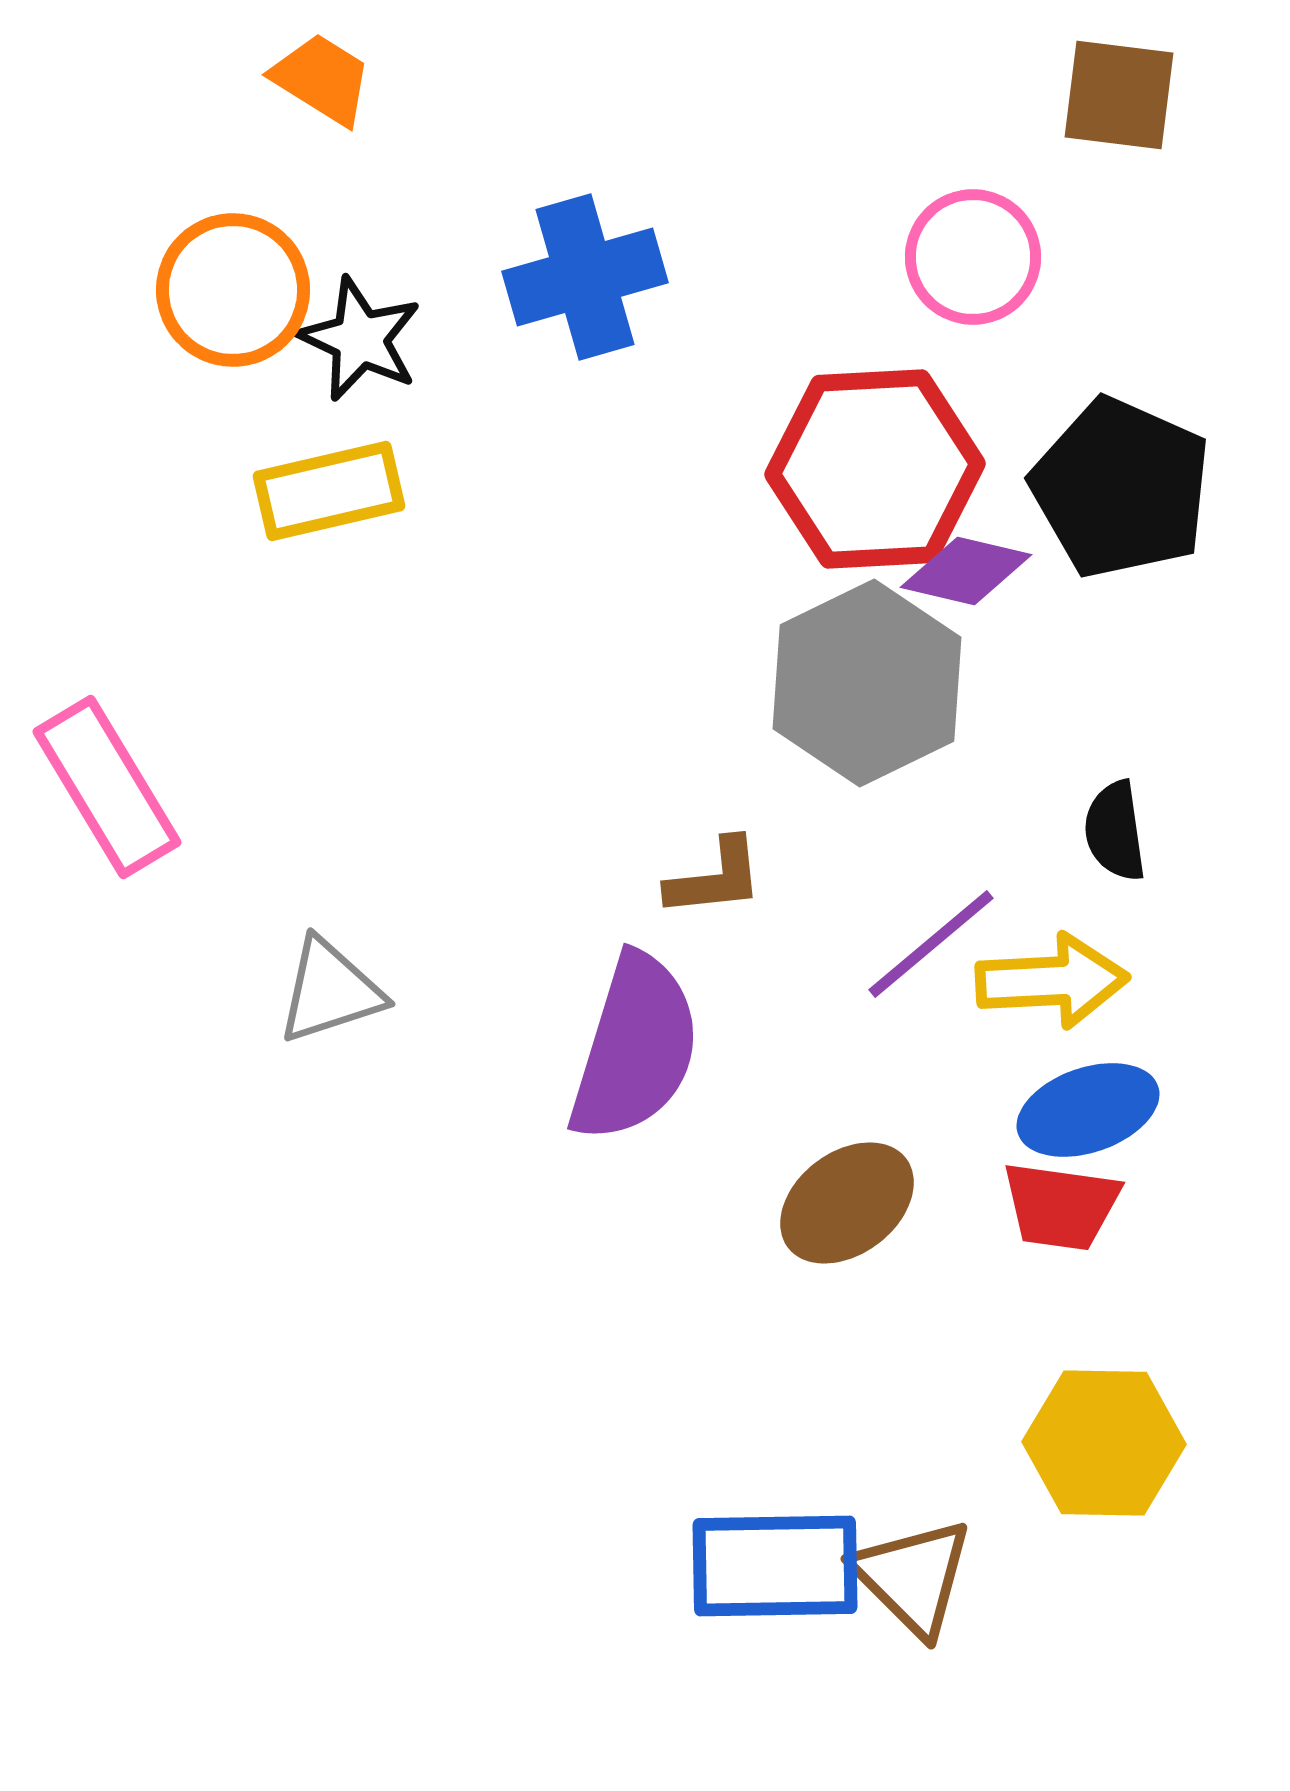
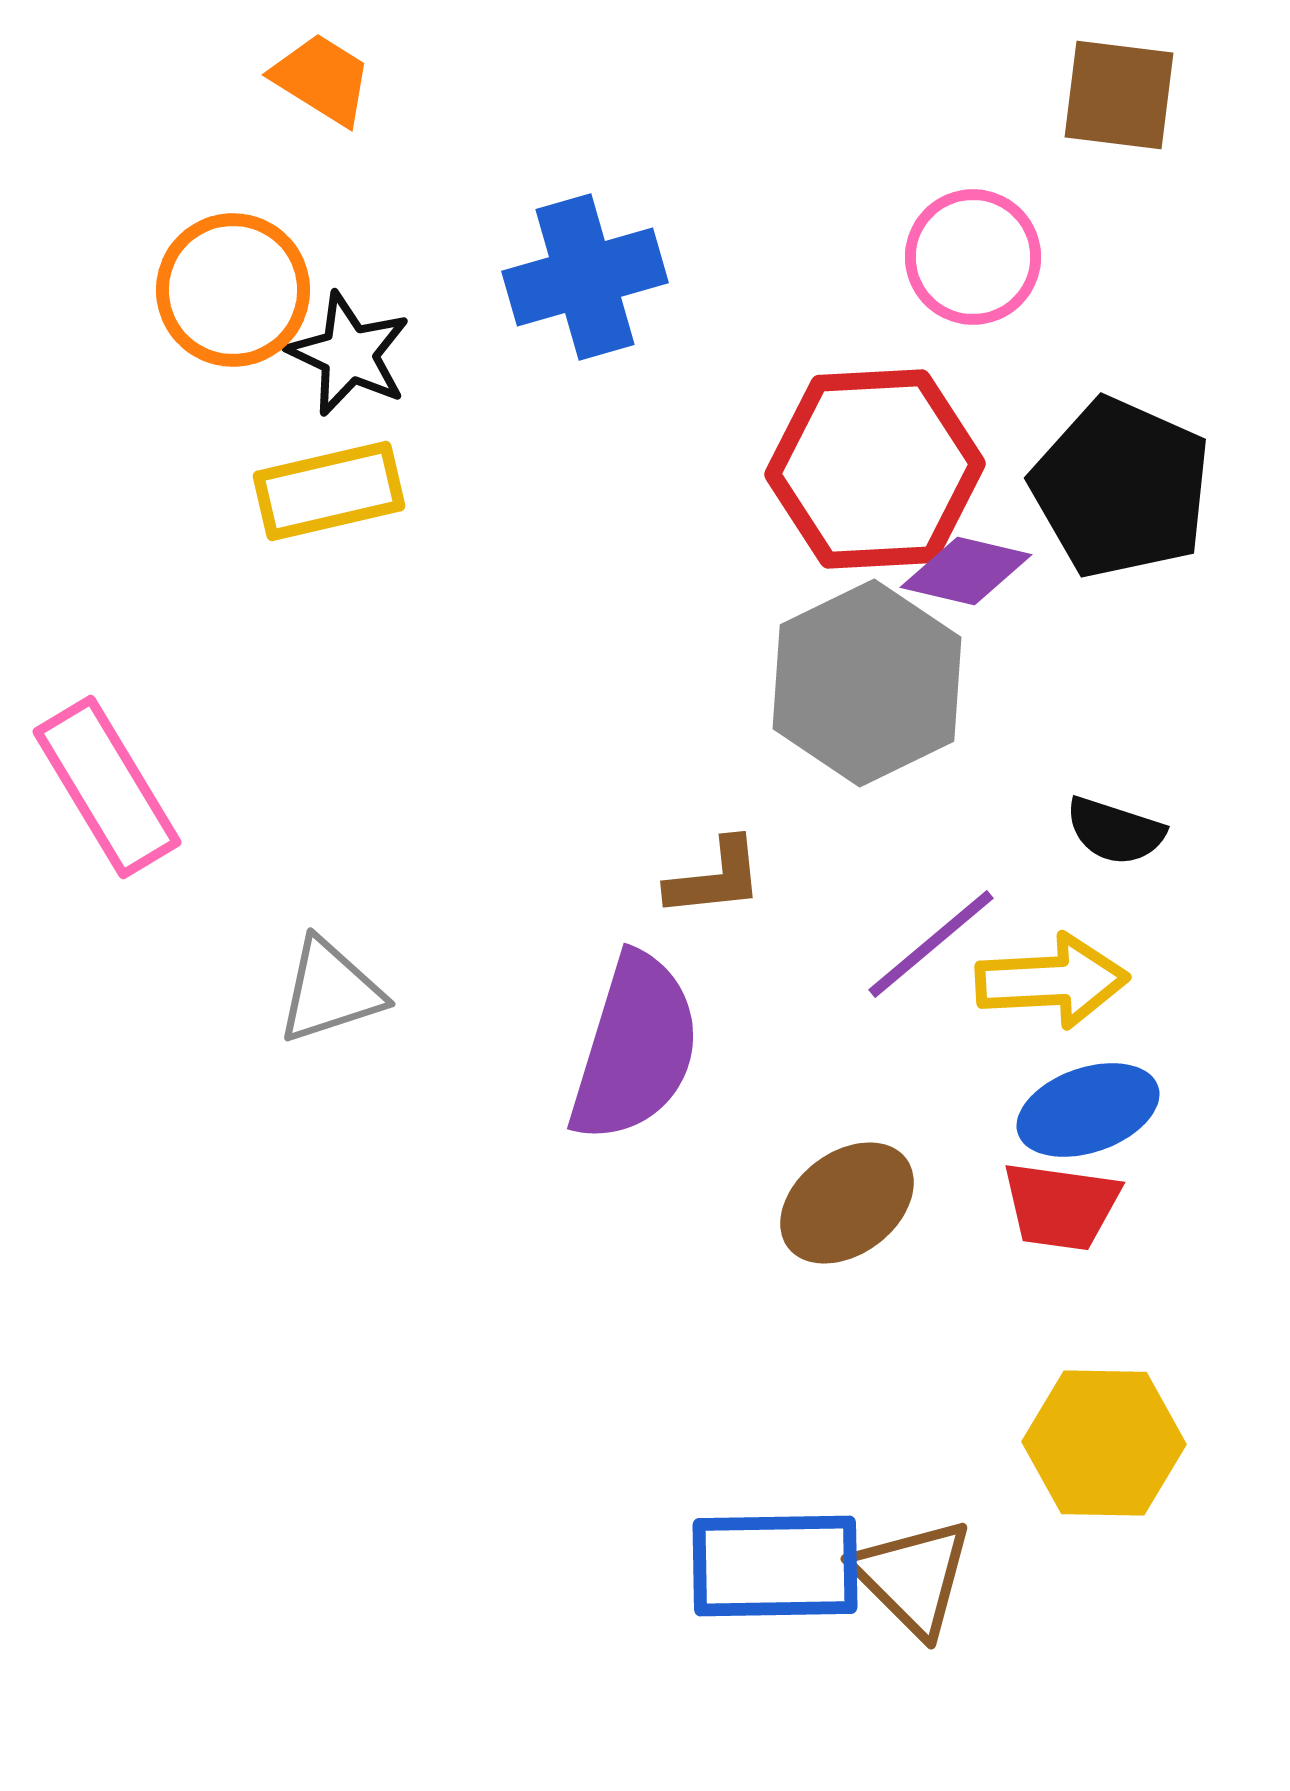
black star: moved 11 px left, 15 px down
black semicircle: rotated 64 degrees counterclockwise
